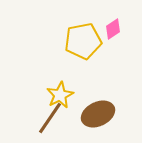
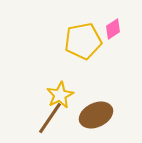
brown ellipse: moved 2 px left, 1 px down
